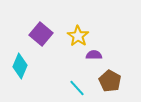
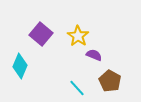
purple semicircle: rotated 21 degrees clockwise
